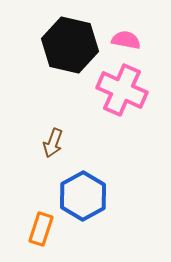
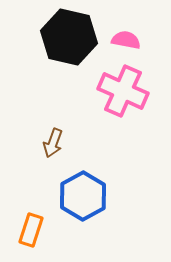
black hexagon: moved 1 px left, 8 px up
pink cross: moved 1 px right, 1 px down
orange rectangle: moved 10 px left, 1 px down
